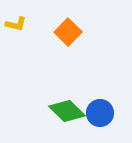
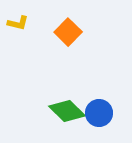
yellow L-shape: moved 2 px right, 1 px up
blue circle: moved 1 px left
